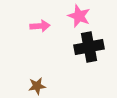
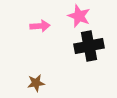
black cross: moved 1 px up
brown star: moved 1 px left, 3 px up
